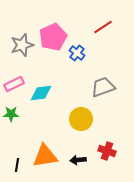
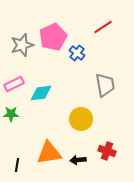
gray trapezoid: moved 2 px right, 2 px up; rotated 100 degrees clockwise
orange triangle: moved 4 px right, 3 px up
